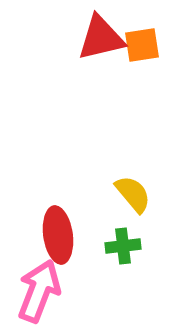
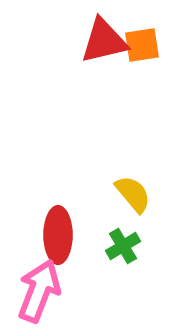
red triangle: moved 3 px right, 3 px down
red ellipse: rotated 8 degrees clockwise
green cross: rotated 24 degrees counterclockwise
